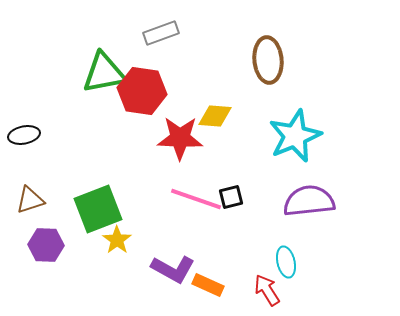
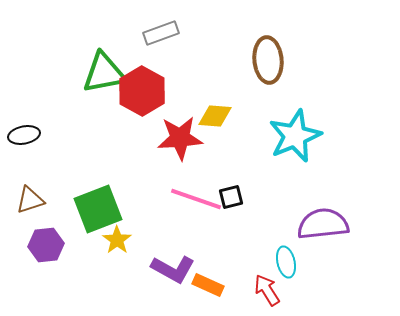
red hexagon: rotated 21 degrees clockwise
red star: rotated 6 degrees counterclockwise
purple semicircle: moved 14 px right, 23 px down
purple hexagon: rotated 8 degrees counterclockwise
